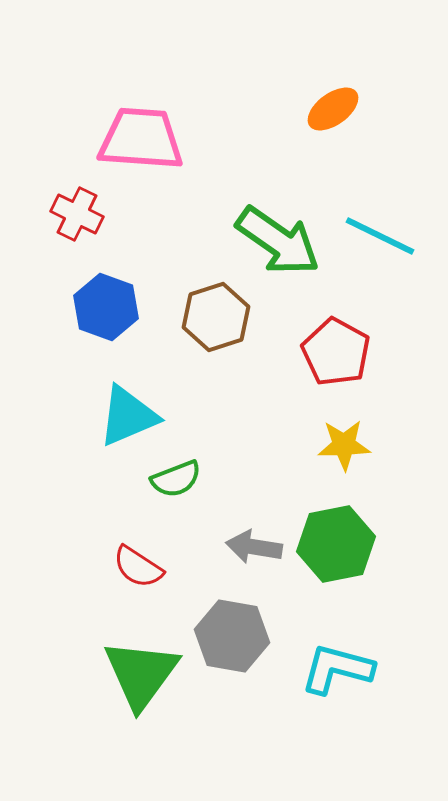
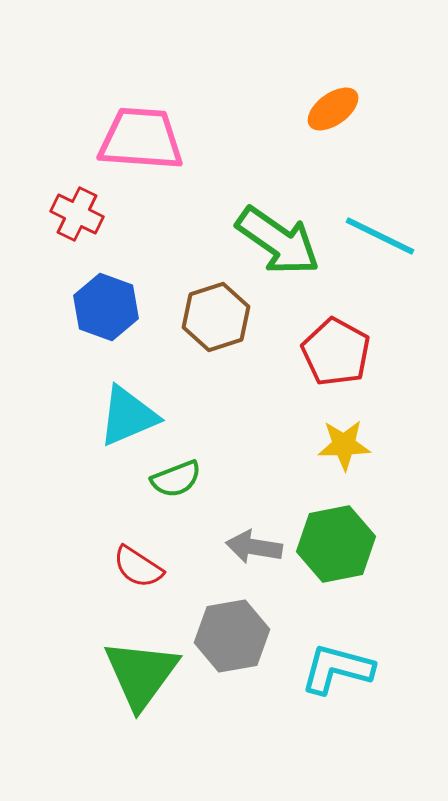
gray hexagon: rotated 20 degrees counterclockwise
